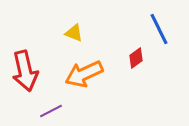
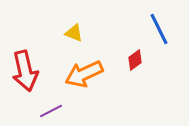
red diamond: moved 1 px left, 2 px down
